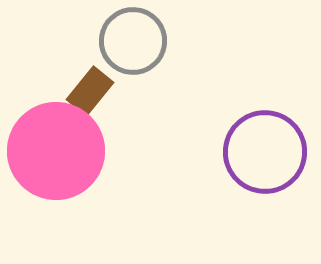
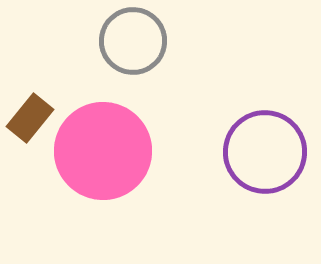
brown rectangle: moved 60 px left, 27 px down
pink circle: moved 47 px right
